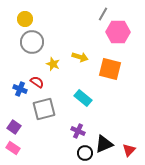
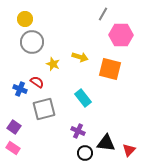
pink hexagon: moved 3 px right, 3 px down
cyan rectangle: rotated 12 degrees clockwise
black triangle: moved 2 px right, 1 px up; rotated 30 degrees clockwise
